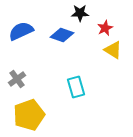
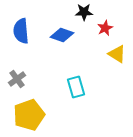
black star: moved 4 px right, 1 px up
blue semicircle: rotated 70 degrees counterclockwise
yellow triangle: moved 4 px right, 4 px down
